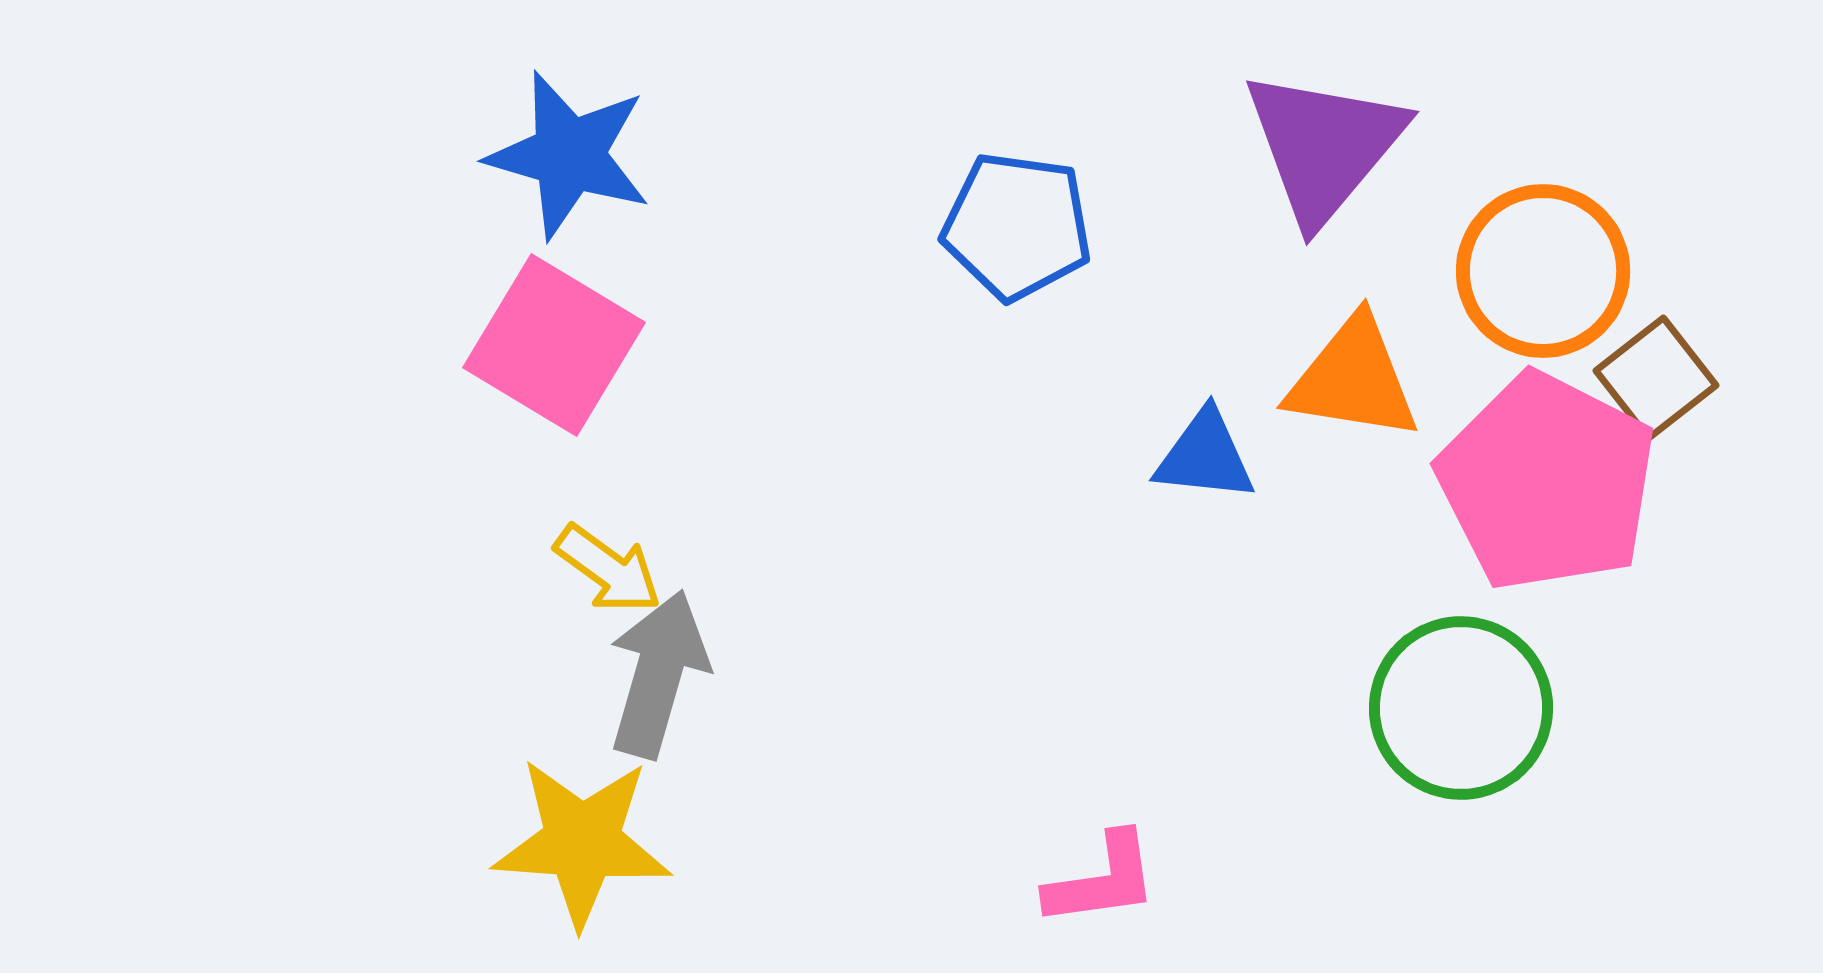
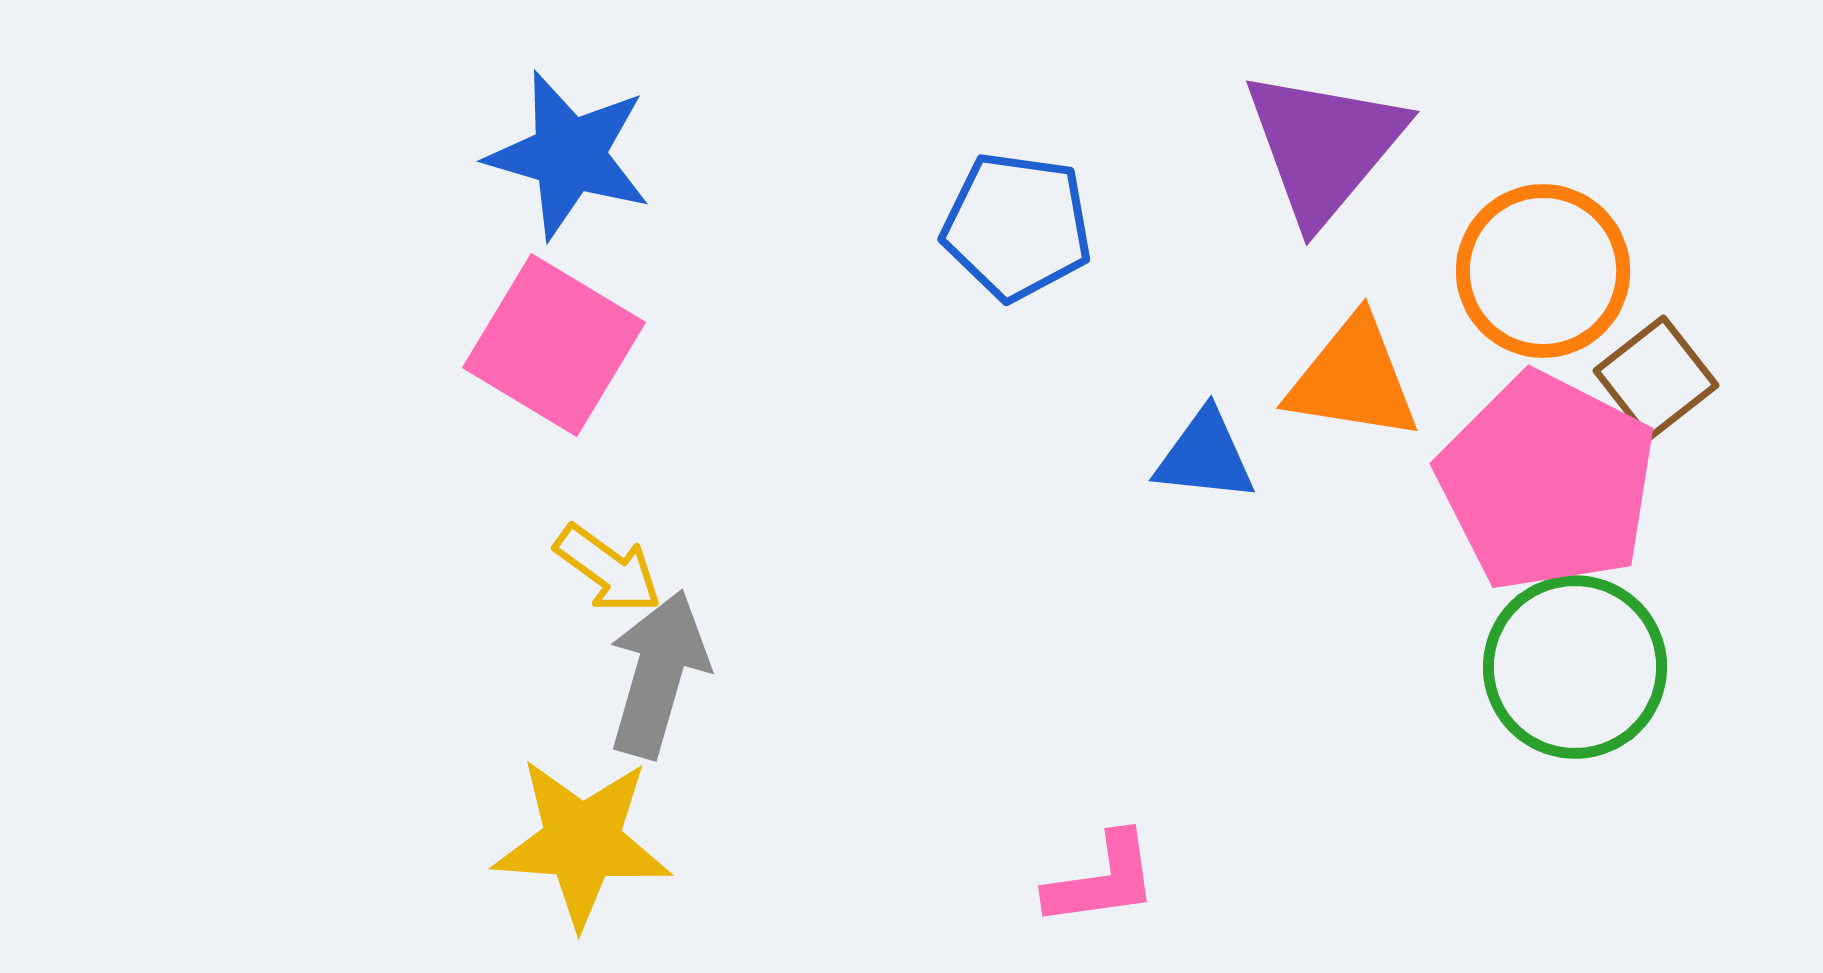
green circle: moved 114 px right, 41 px up
